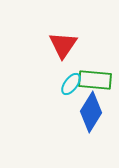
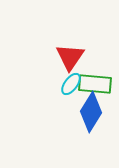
red triangle: moved 7 px right, 12 px down
green rectangle: moved 4 px down
